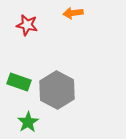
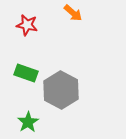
orange arrow: rotated 132 degrees counterclockwise
green rectangle: moved 7 px right, 9 px up
gray hexagon: moved 4 px right
